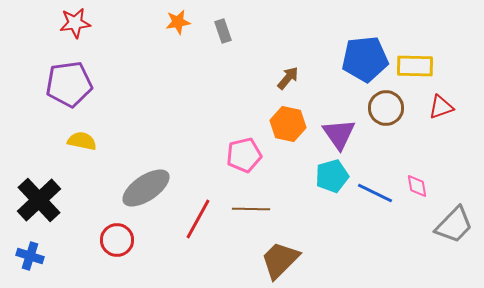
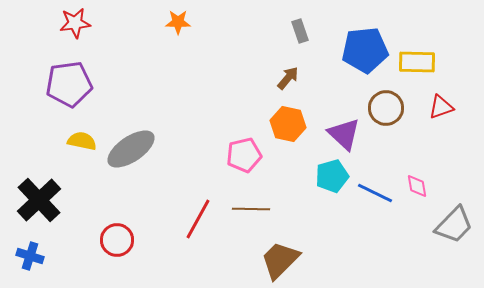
orange star: rotated 10 degrees clockwise
gray rectangle: moved 77 px right
blue pentagon: moved 9 px up
yellow rectangle: moved 2 px right, 4 px up
purple triangle: moved 5 px right; rotated 12 degrees counterclockwise
gray ellipse: moved 15 px left, 39 px up
